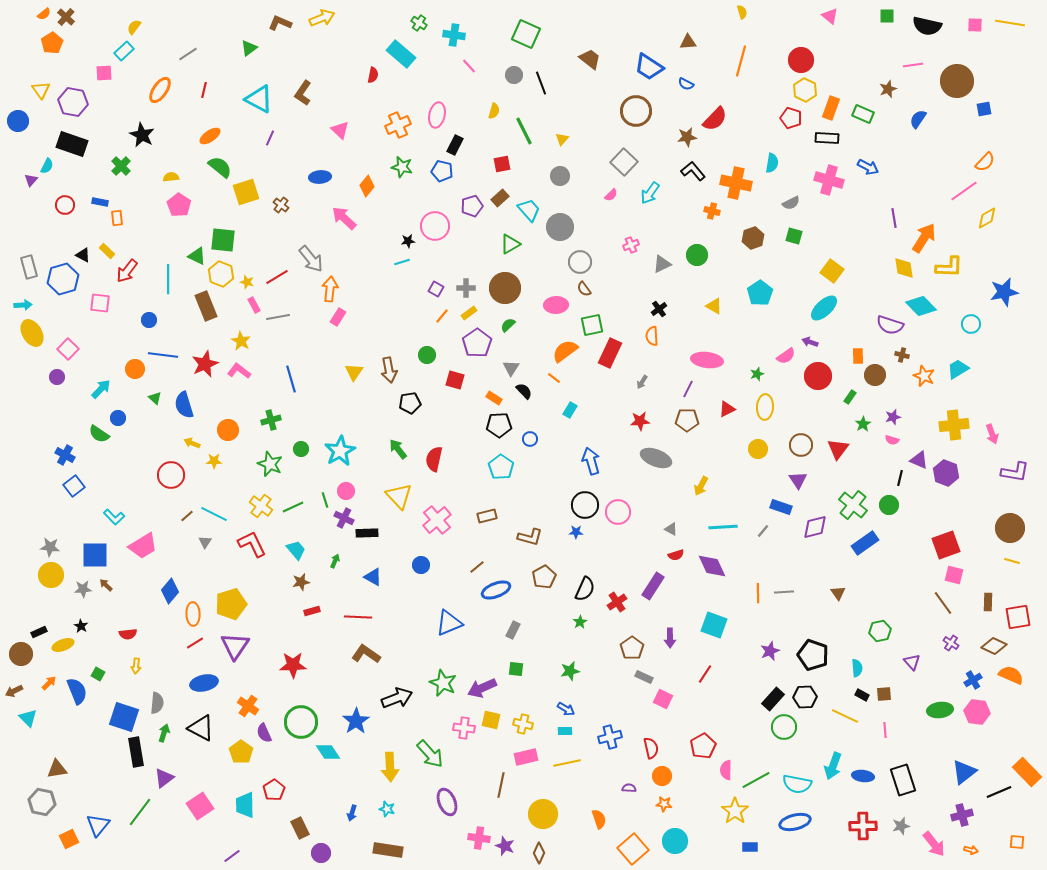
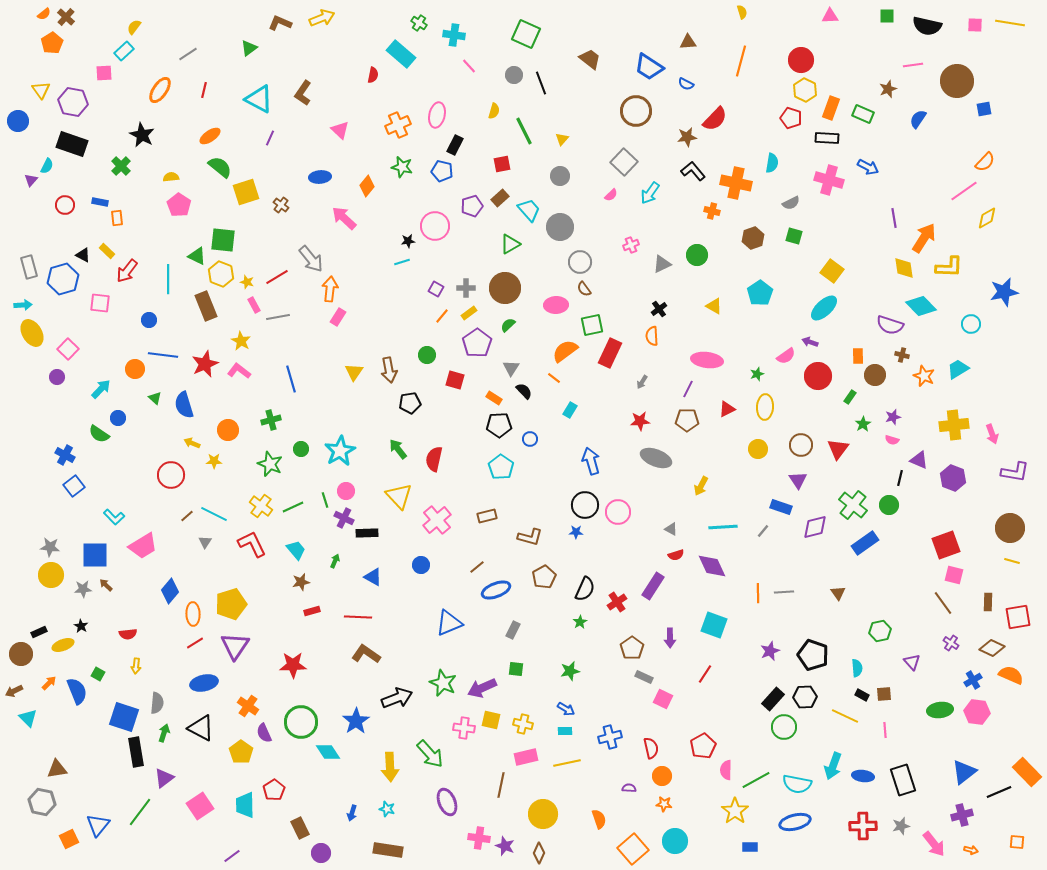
pink triangle at (830, 16): rotated 42 degrees counterclockwise
purple hexagon at (946, 473): moved 7 px right, 5 px down
brown diamond at (994, 646): moved 2 px left, 2 px down
